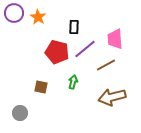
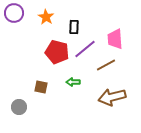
orange star: moved 8 px right
green arrow: rotated 104 degrees counterclockwise
gray circle: moved 1 px left, 6 px up
